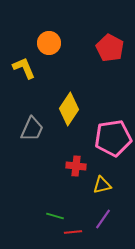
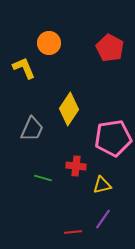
green line: moved 12 px left, 38 px up
